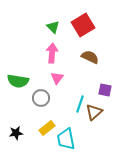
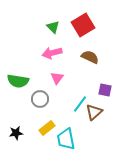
pink arrow: rotated 108 degrees counterclockwise
gray circle: moved 1 px left, 1 px down
cyan line: rotated 18 degrees clockwise
